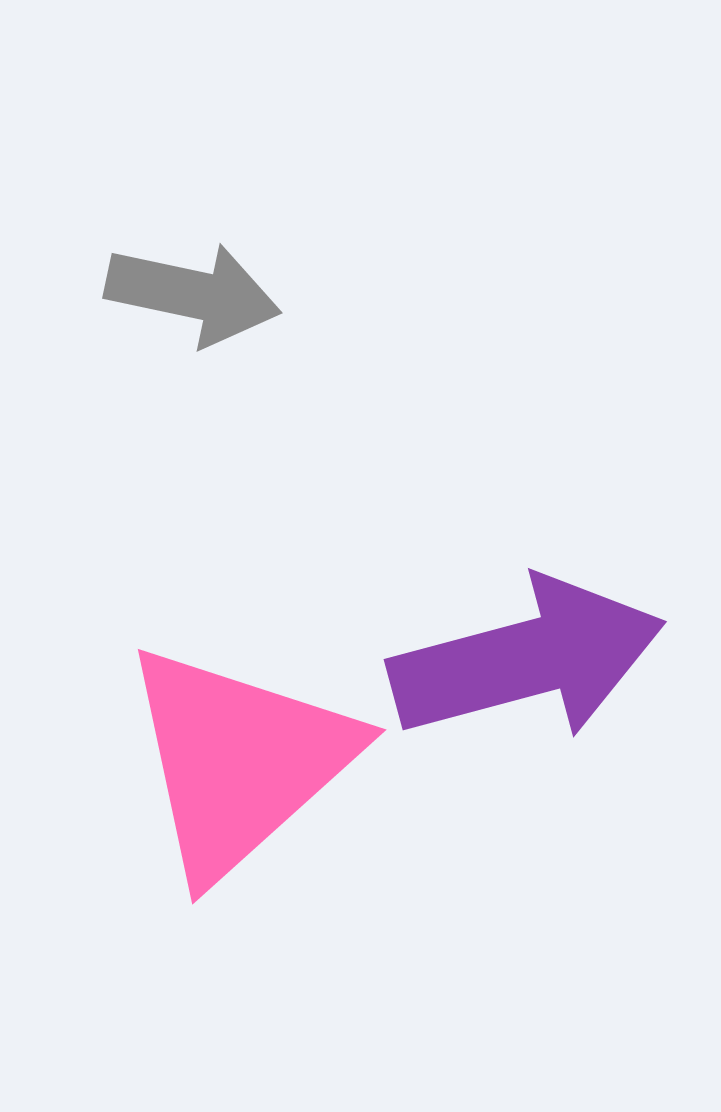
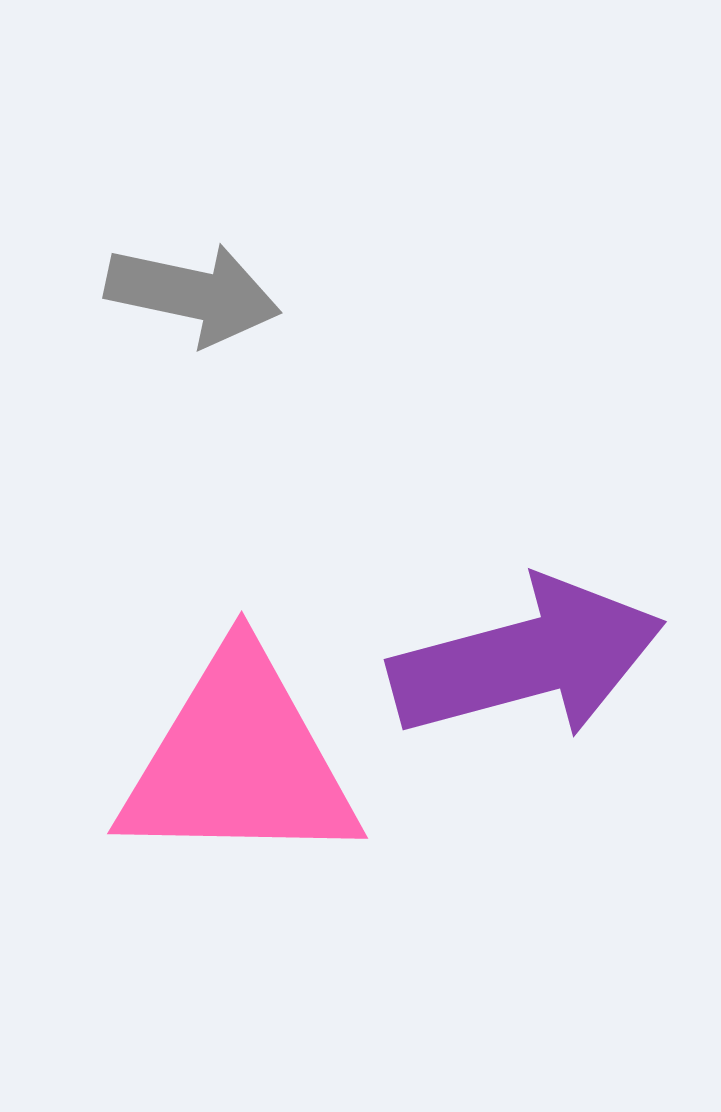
pink triangle: rotated 43 degrees clockwise
